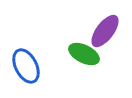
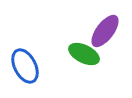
blue ellipse: moved 1 px left
